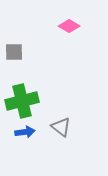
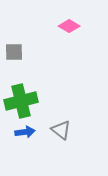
green cross: moved 1 px left
gray triangle: moved 3 px down
